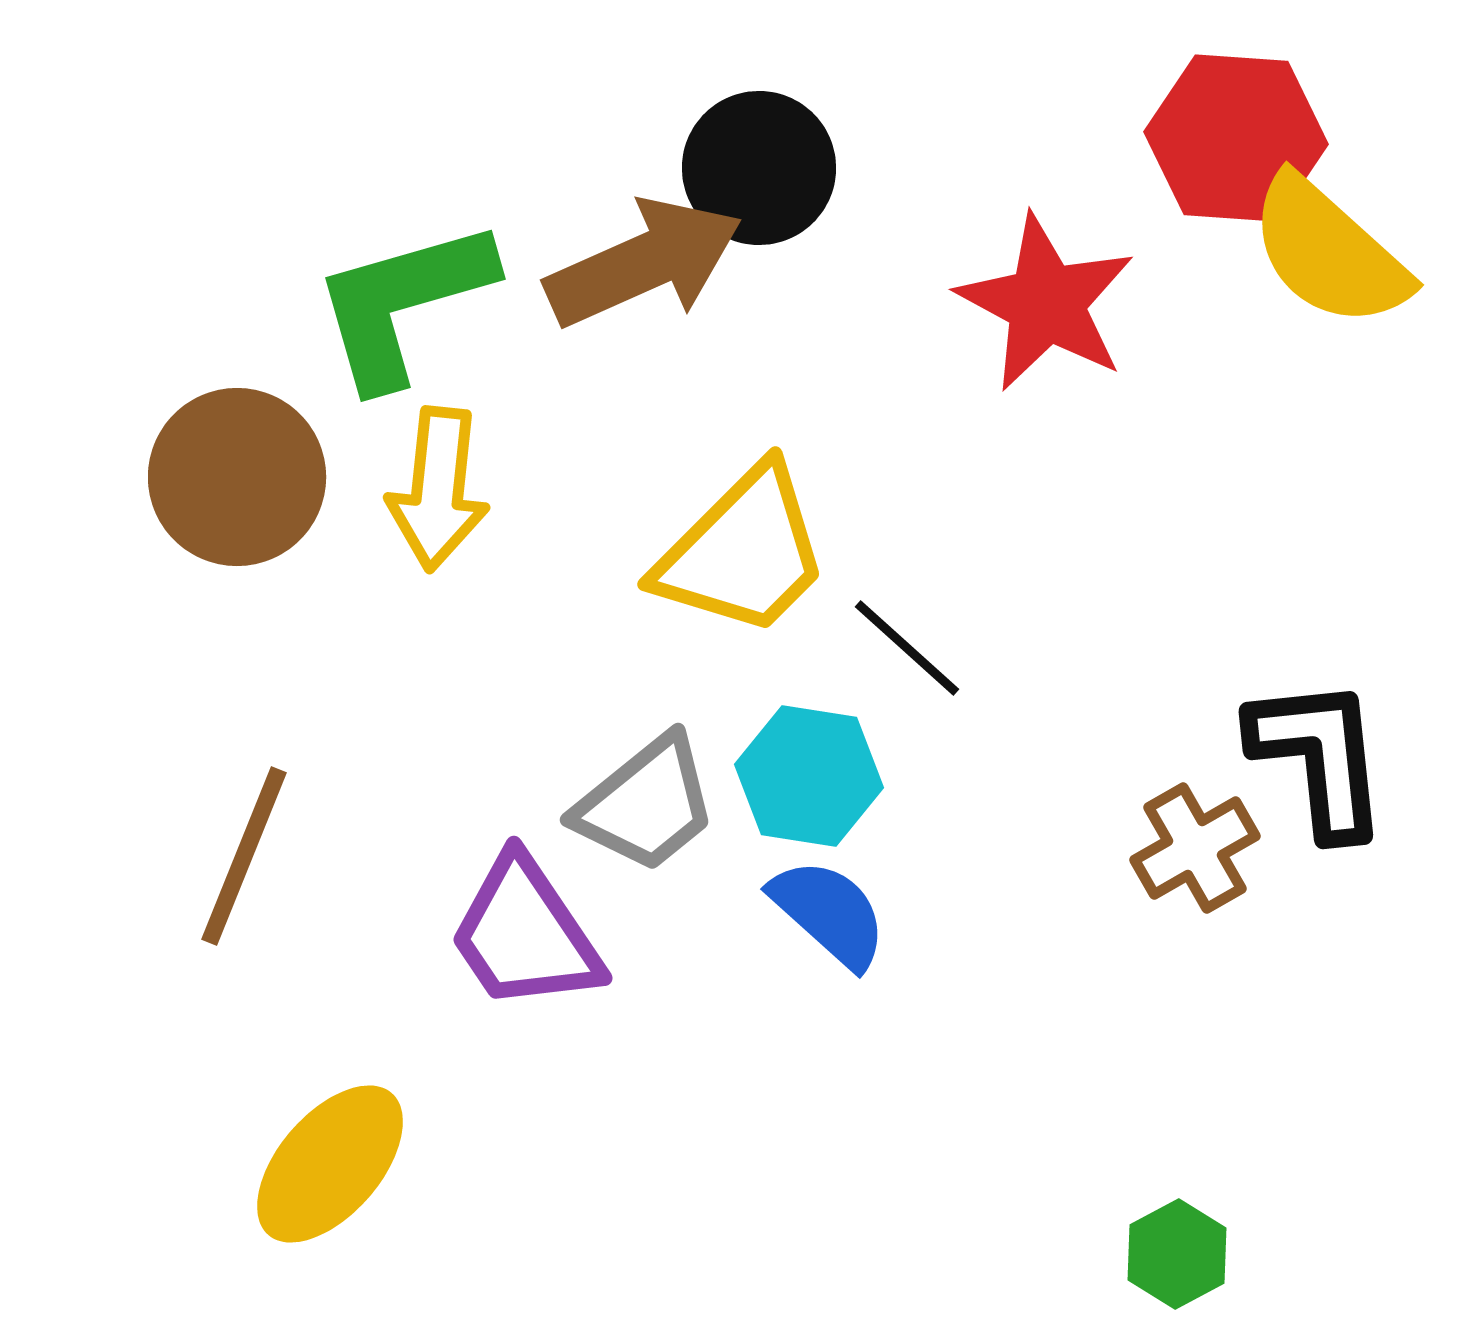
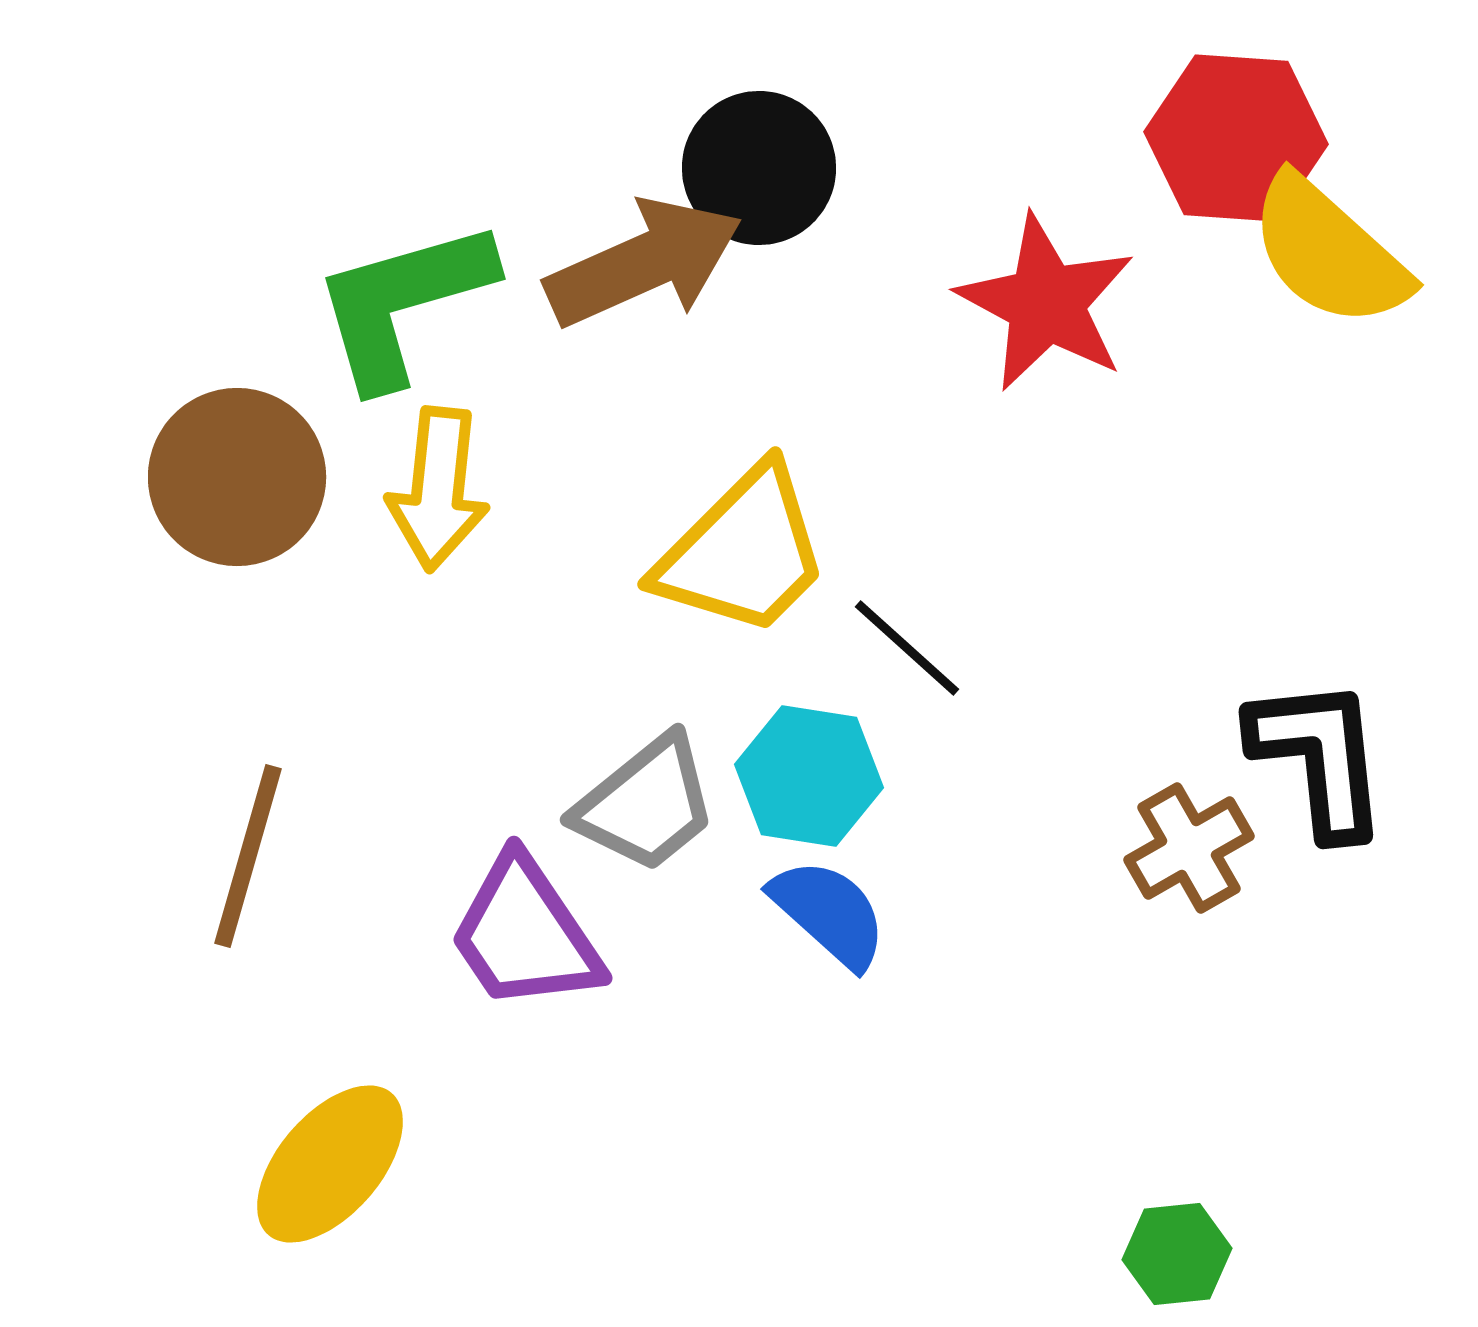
brown cross: moved 6 px left
brown line: moved 4 px right; rotated 6 degrees counterclockwise
green hexagon: rotated 22 degrees clockwise
